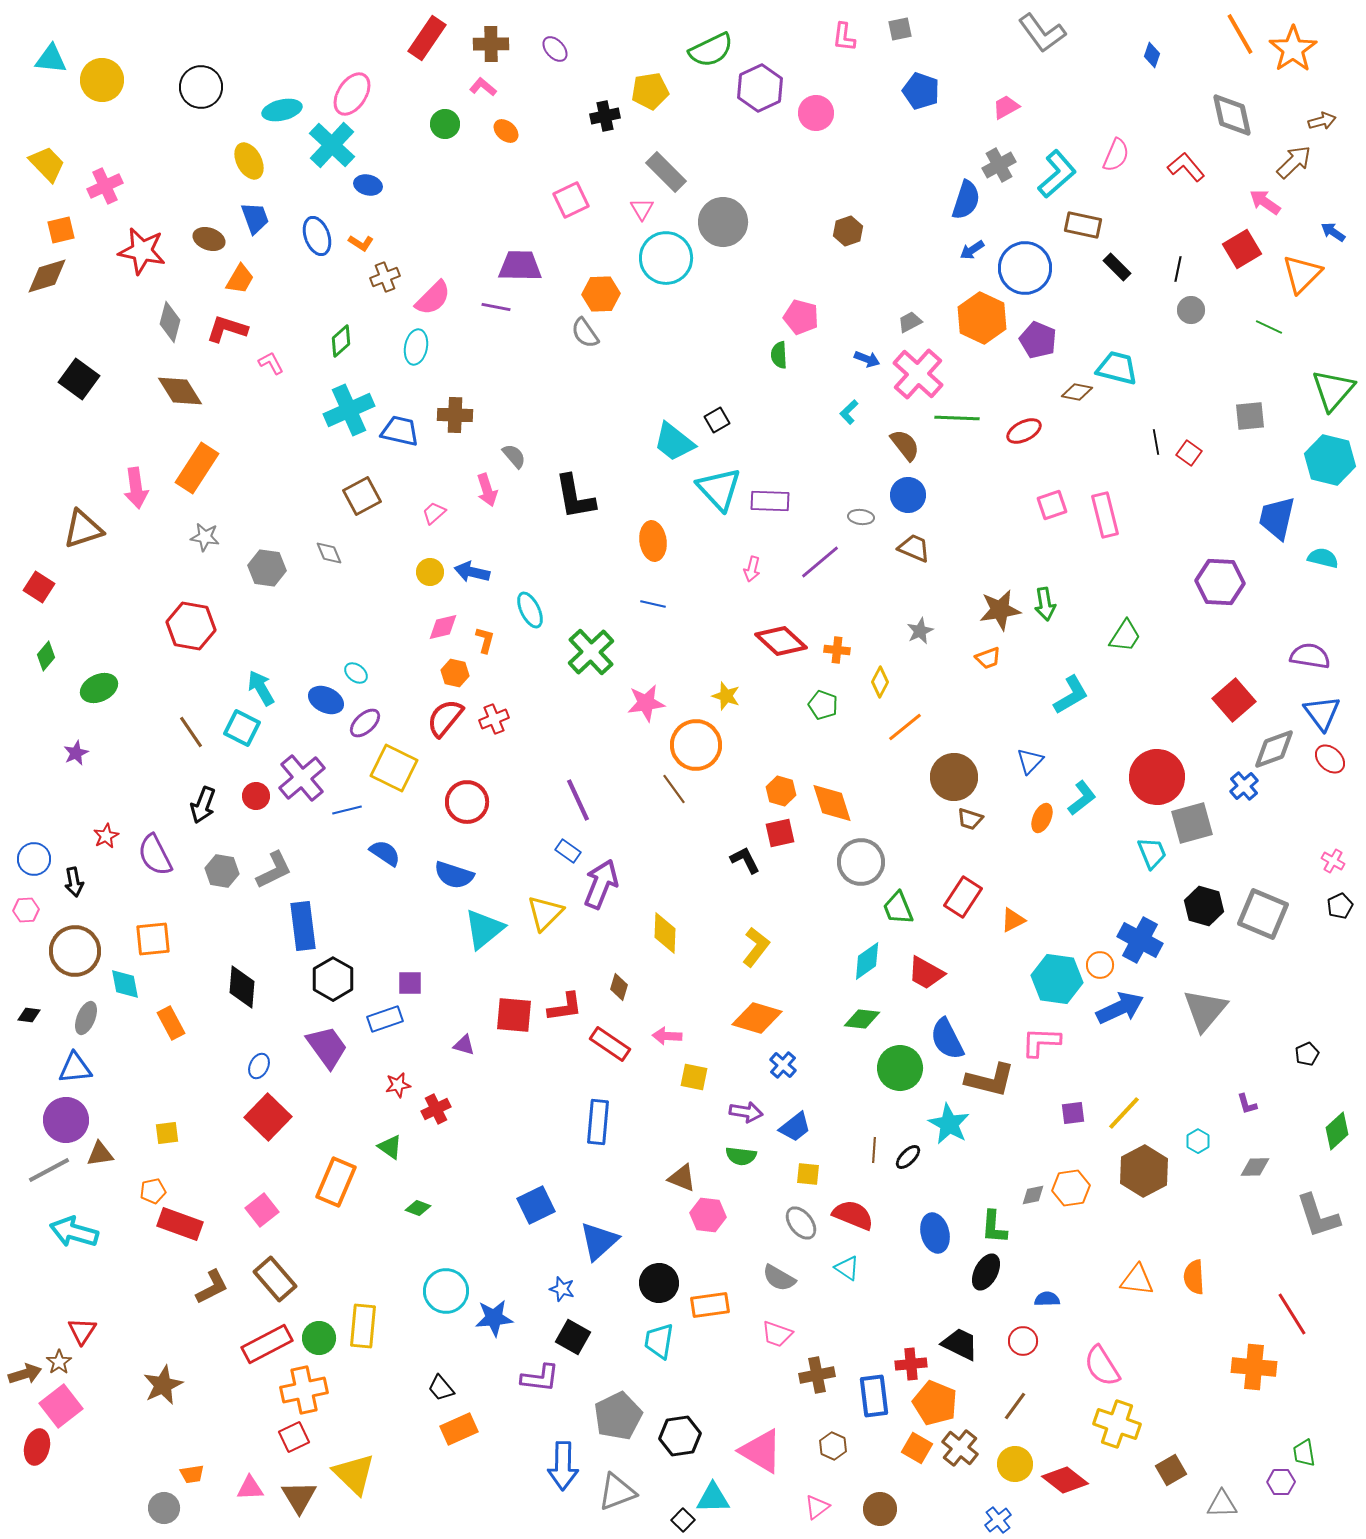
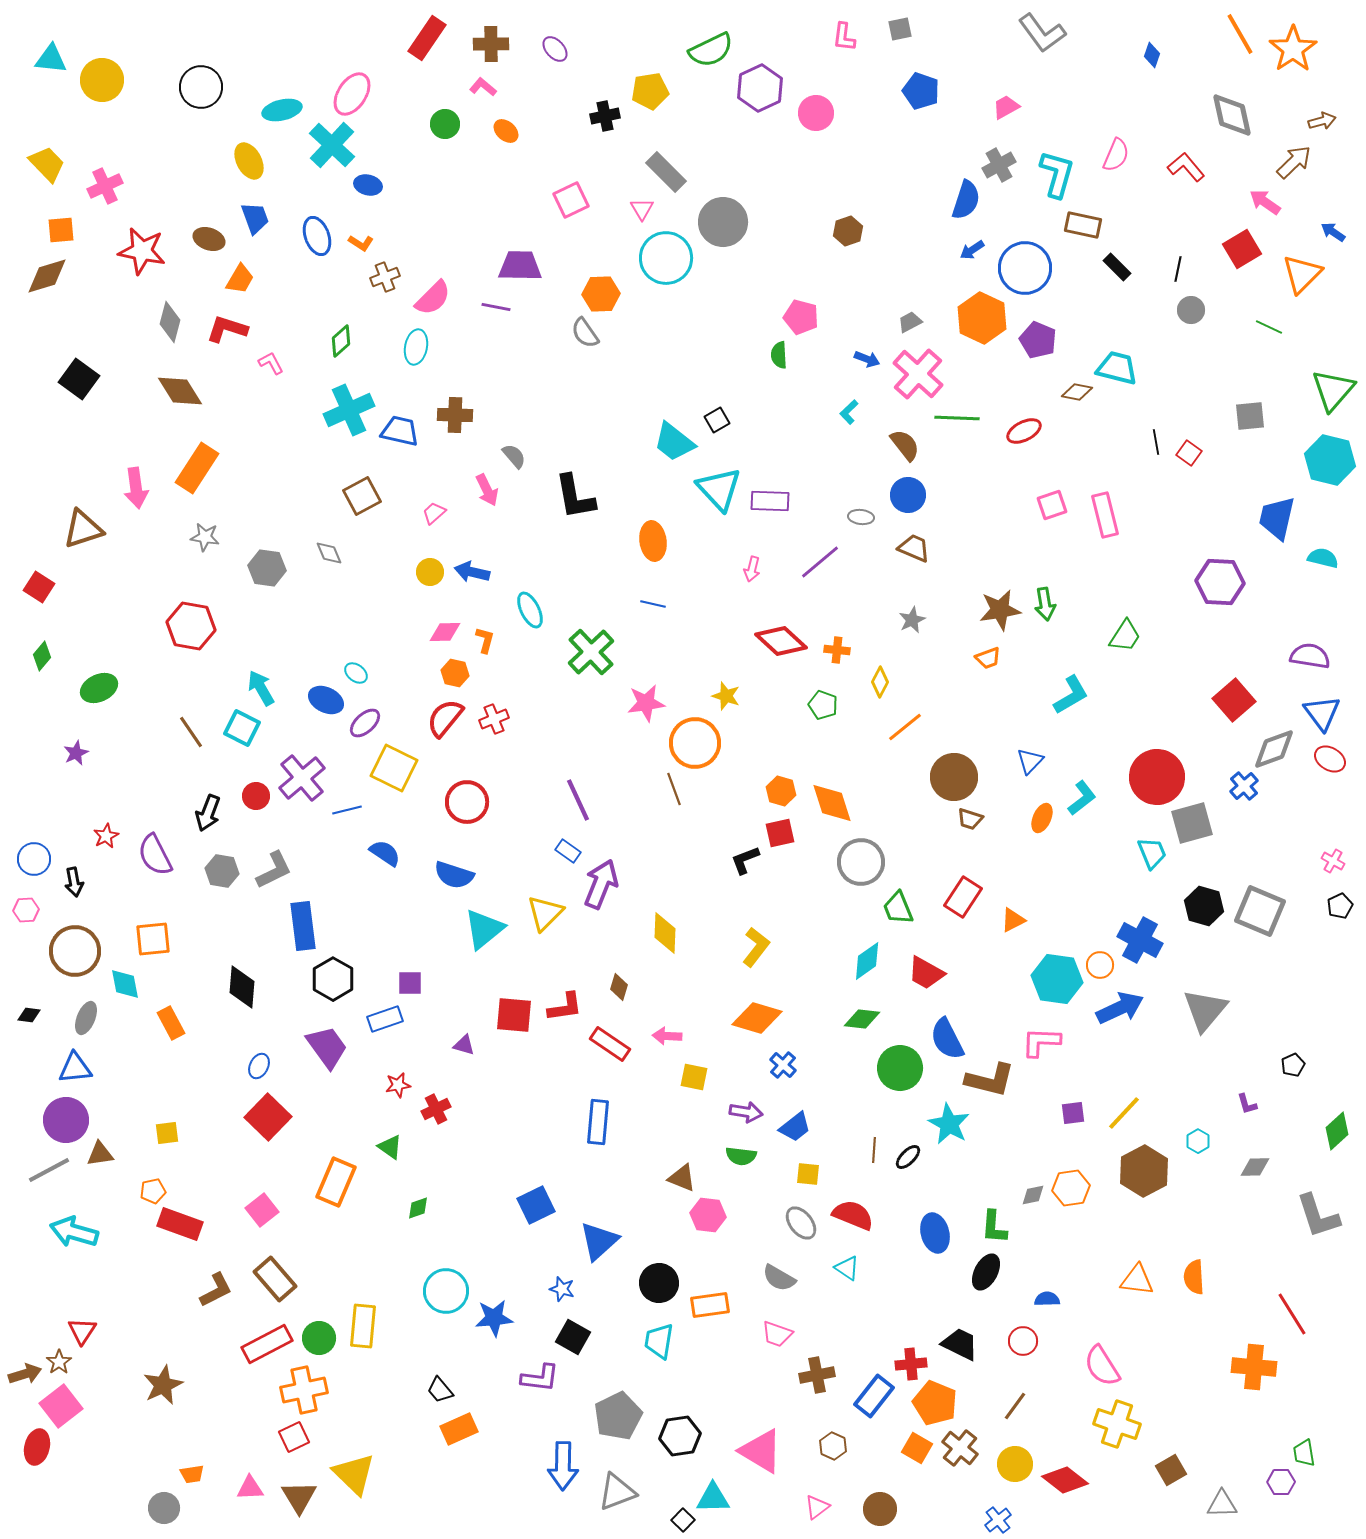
cyan L-shape at (1057, 174): rotated 33 degrees counterclockwise
orange square at (61, 230): rotated 8 degrees clockwise
pink arrow at (487, 490): rotated 8 degrees counterclockwise
pink diamond at (443, 627): moved 2 px right, 5 px down; rotated 12 degrees clockwise
gray star at (920, 631): moved 8 px left, 11 px up
green diamond at (46, 656): moved 4 px left
orange circle at (696, 745): moved 1 px left, 2 px up
red ellipse at (1330, 759): rotated 12 degrees counterclockwise
brown line at (674, 789): rotated 16 degrees clockwise
black arrow at (203, 805): moved 5 px right, 8 px down
black L-shape at (745, 860): rotated 84 degrees counterclockwise
gray square at (1263, 914): moved 3 px left, 3 px up
black pentagon at (1307, 1054): moved 14 px left, 11 px down
green diamond at (418, 1208): rotated 40 degrees counterclockwise
brown L-shape at (212, 1287): moved 4 px right, 3 px down
black trapezoid at (441, 1388): moved 1 px left, 2 px down
blue rectangle at (874, 1396): rotated 45 degrees clockwise
